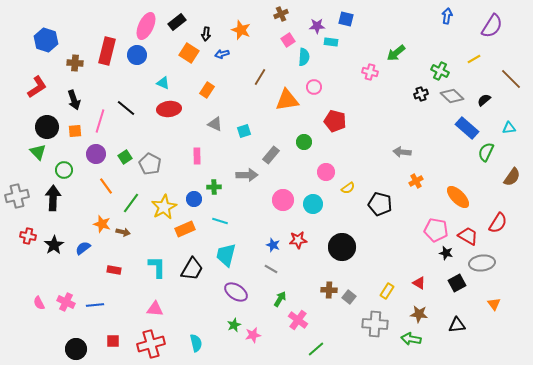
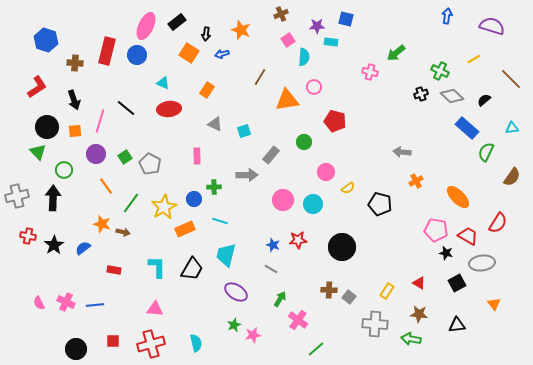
purple semicircle at (492, 26): rotated 105 degrees counterclockwise
cyan triangle at (509, 128): moved 3 px right
